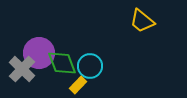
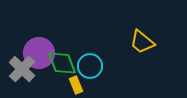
yellow trapezoid: moved 21 px down
yellow rectangle: moved 2 px left; rotated 66 degrees counterclockwise
